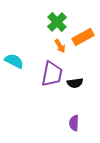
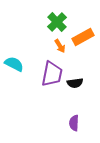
cyan semicircle: moved 3 px down
